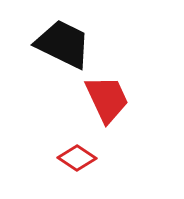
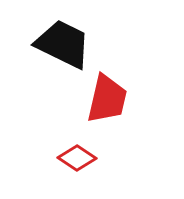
red trapezoid: rotated 38 degrees clockwise
